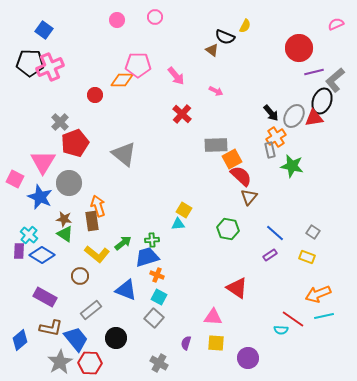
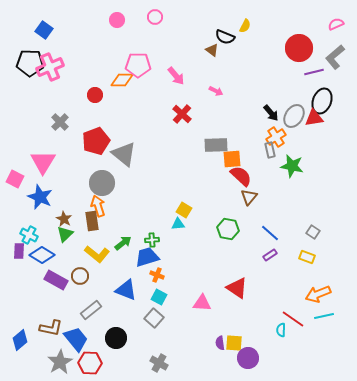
gray L-shape at (335, 80): moved 23 px up
red pentagon at (75, 143): moved 21 px right, 2 px up
orange square at (232, 159): rotated 24 degrees clockwise
gray circle at (69, 183): moved 33 px right
brown star at (64, 219): rotated 21 degrees clockwise
blue line at (275, 233): moved 5 px left
green triangle at (65, 234): rotated 42 degrees clockwise
cyan cross at (29, 235): rotated 12 degrees counterclockwise
purple rectangle at (45, 297): moved 11 px right, 17 px up
pink triangle at (213, 317): moved 11 px left, 14 px up
cyan semicircle at (281, 330): rotated 88 degrees clockwise
purple semicircle at (186, 343): moved 34 px right; rotated 24 degrees counterclockwise
yellow square at (216, 343): moved 18 px right
